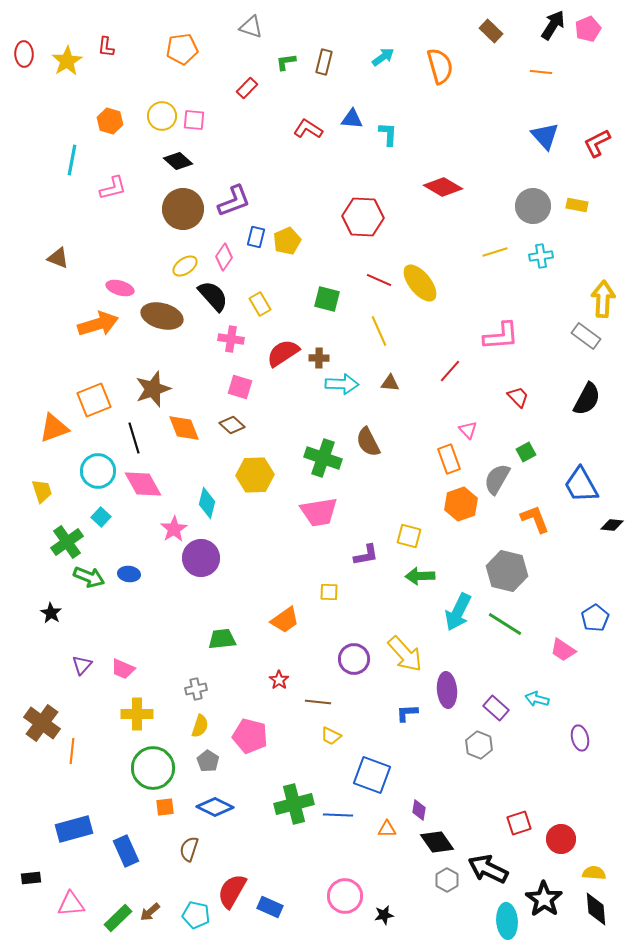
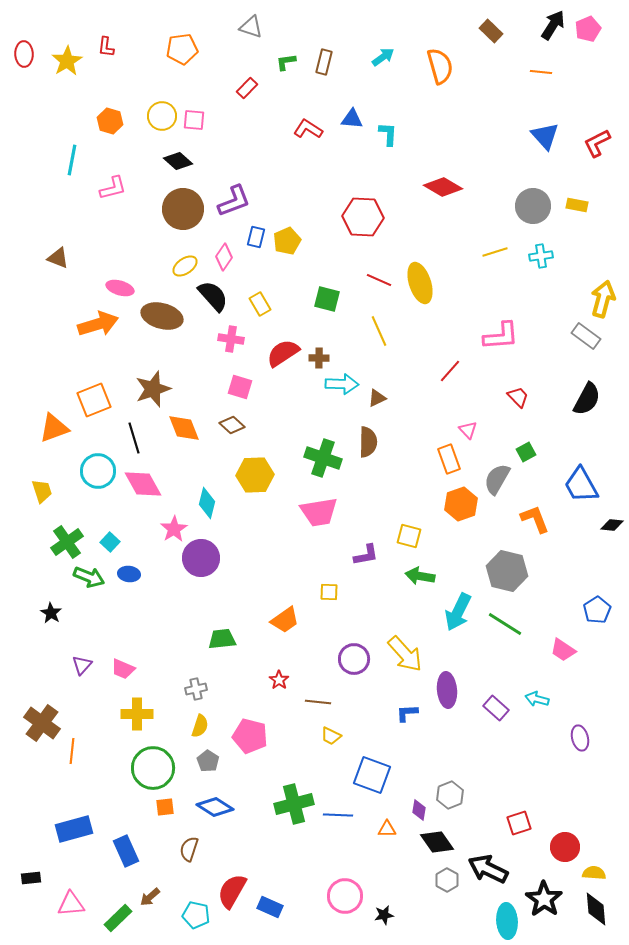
yellow ellipse at (420, 283): rotated 21 degrees clockwise
yellow arrow at (603, 299): rotated 12 degrees clockwise
brown triangle at (390, 383): moved 13 px left, 15 px down; rotated 30 degrees counterclockwise
brown semicircle at (368, 442): rotated 152 degrees counterclockwise
cyan square at (101, 517): moved 9 px right, 25 px down
green arrow at (420, 576): rotated 12 degrees clockwise
blue pentagon at (595, 618): moved 2 px right, 8 px up
gray hexagon at (479, 745): moved 29 px left, 50 px down; rotated 16 degrees clockwise
blue diamond at (215, 807): rotated 6 degrees clockwise
red circle at (561, 839): moved 4 px right, 8 px down
brown arrow at (150, 912): moved 15 px up
